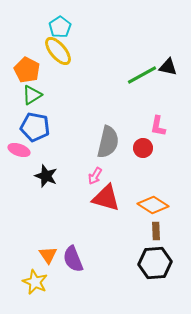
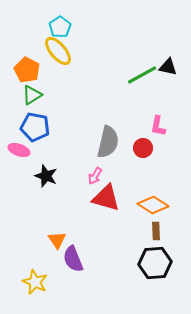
orange triangle: moved 9 px right, 15 px up
